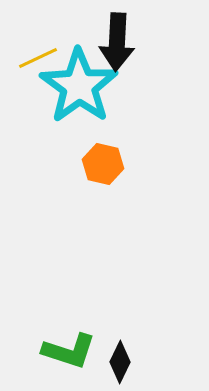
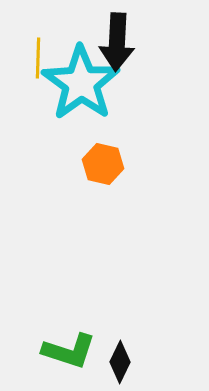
yellow line: rotated 63 degrees counterclockwise
cyan star: moved 2 px right, 3 px up
